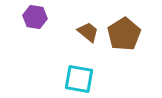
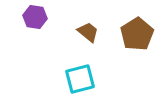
brown pentagon: moved 13 px right
cyan square: moved 1 px right; rotated 24 degrees counterclockwise
